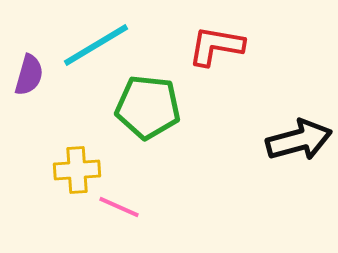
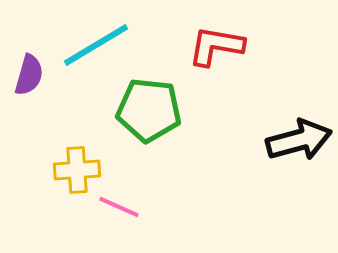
green pentagon: moved 1 px right, 3 px down
